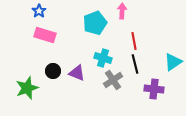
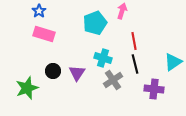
pink arrow: rotated 14 degrees clockwise
pink rectangle: moved 1 px left, 1 px up
purple triangle: rotated 42 degrees clockwise
